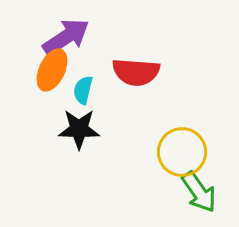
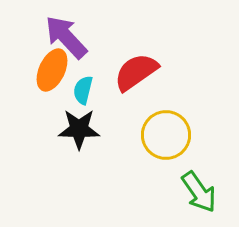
purple arrow: rotated 99 degrees counterclockwise
red semicircle: rotated 141 degrees clockwise
yellow circle: moved 16 px left, 17 px up
